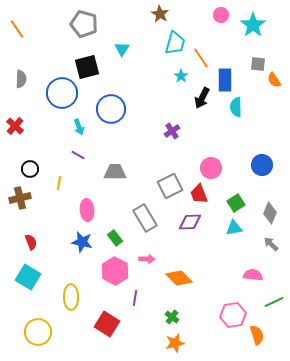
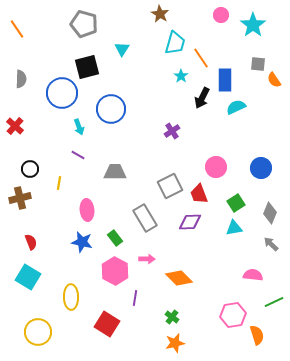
cyan semicircle at (236, 107): rotated 66 degrees clockwise
blue circle at (262, 165): moved 1 px left, 3 px down
pink circle at (211, 168): moved 5 px right, 1 px up
